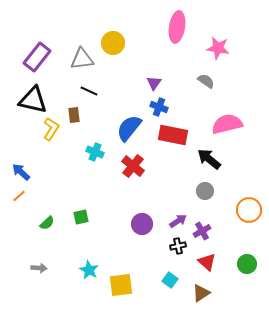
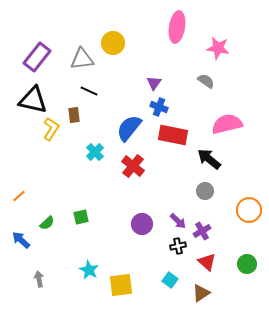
cyan cross: rotated 24 degrees clockwise
blue arrow: moved 68 px down
purple arrow: rotated 78 degrees clockwise
gray arrow: moved 11 px down; rotated 105 degrees counterclockwise
